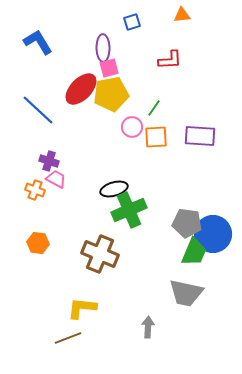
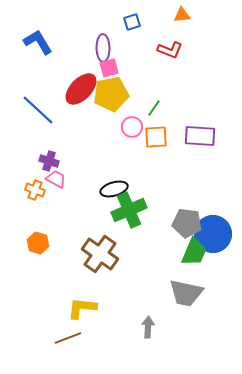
red L-shape: moved 10 px up; rotated 25 degrees clockwise
orange hexagon: rotated 10 degrees clockwise
brown cross: rotated 12 degrees clockwise
